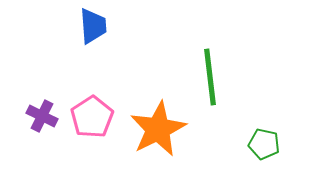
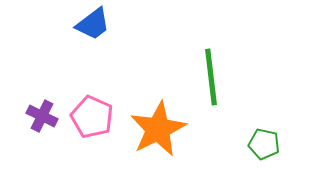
blue trapezoid: moved 2 px up; rotated 57 degrees clockwise
green line: moved 1 px right
pink pentagon: rotated 15 degrees counterclockwise
